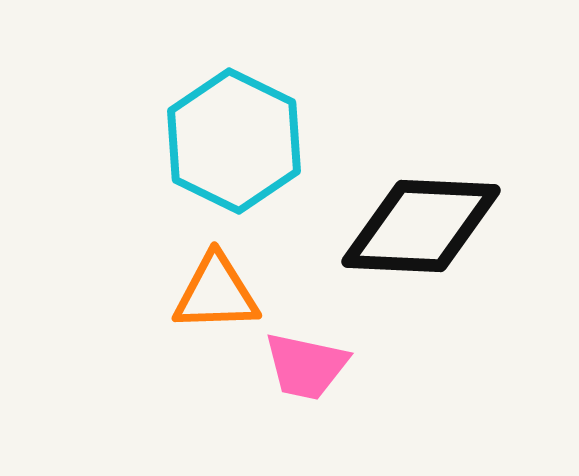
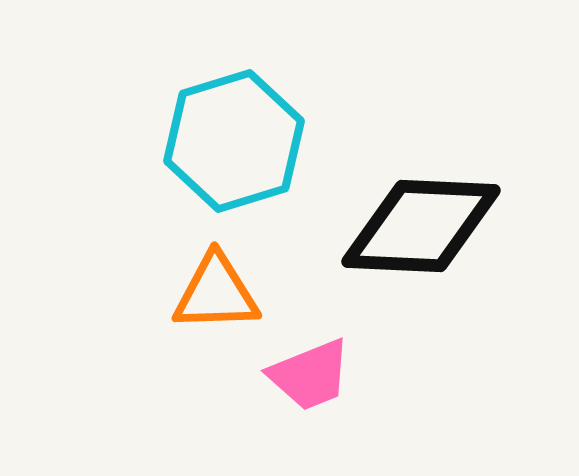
cyan hexagon: rotated 17 degrees clockwise
pink trapezoid: moved 4 px right, 9 px down; rotated 34 degrees counterclockwise
